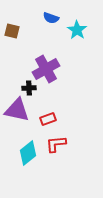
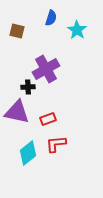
blue semicircle: rotated 91 degrees counterclockwise
brown square: moved 5 px right
black cross: moved 1 px left, 1 px up
purple triangle: moved 2 px down
